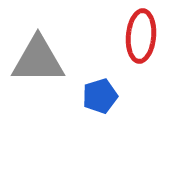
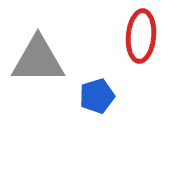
blue pentagon: moved 3 px left
